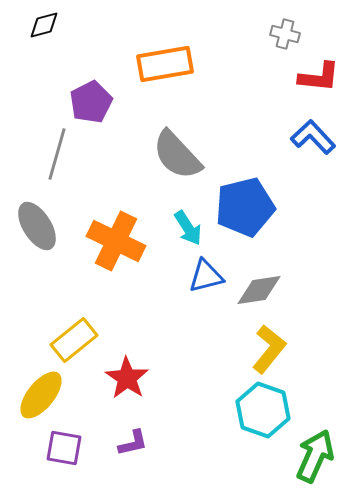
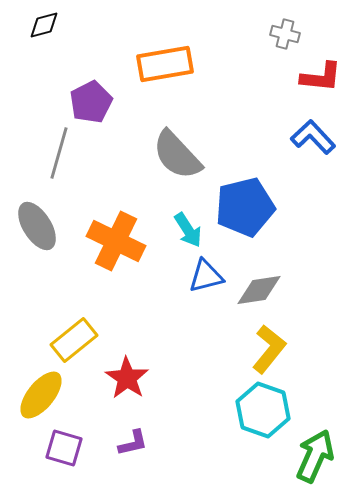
red L-shape: moved 2 px right
gray line: moved 2 px right, 1 px up
cyan arrow: moved 2 px down
purple square: rotated 6 degrees clockwise
